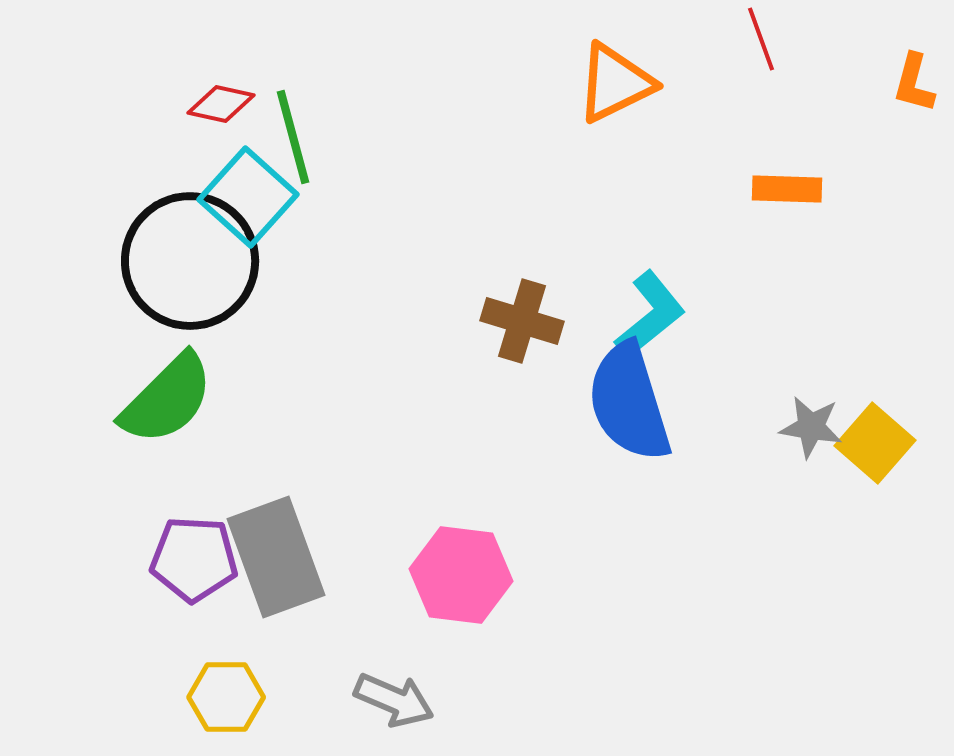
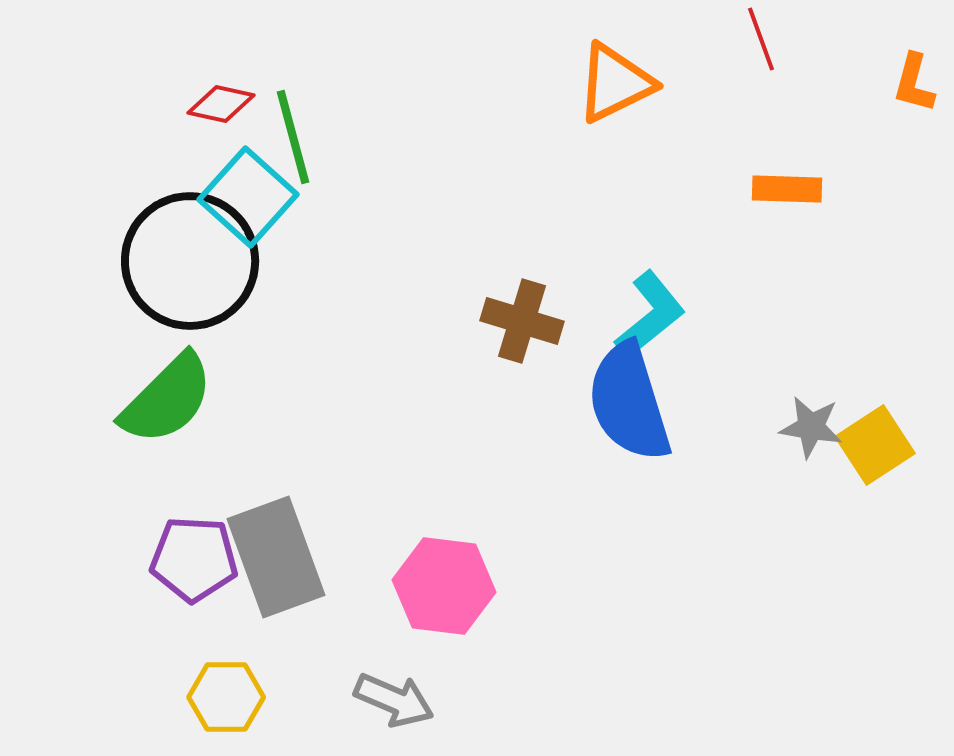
yellow square: moved 2 px down; rotated 16 degrees clockwise
pink hexagon: moved 17 px left, 11 px down
